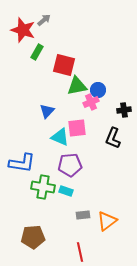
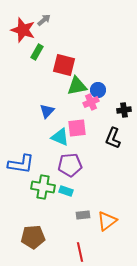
blue L-shape: moved 1 px left, 1 px down
